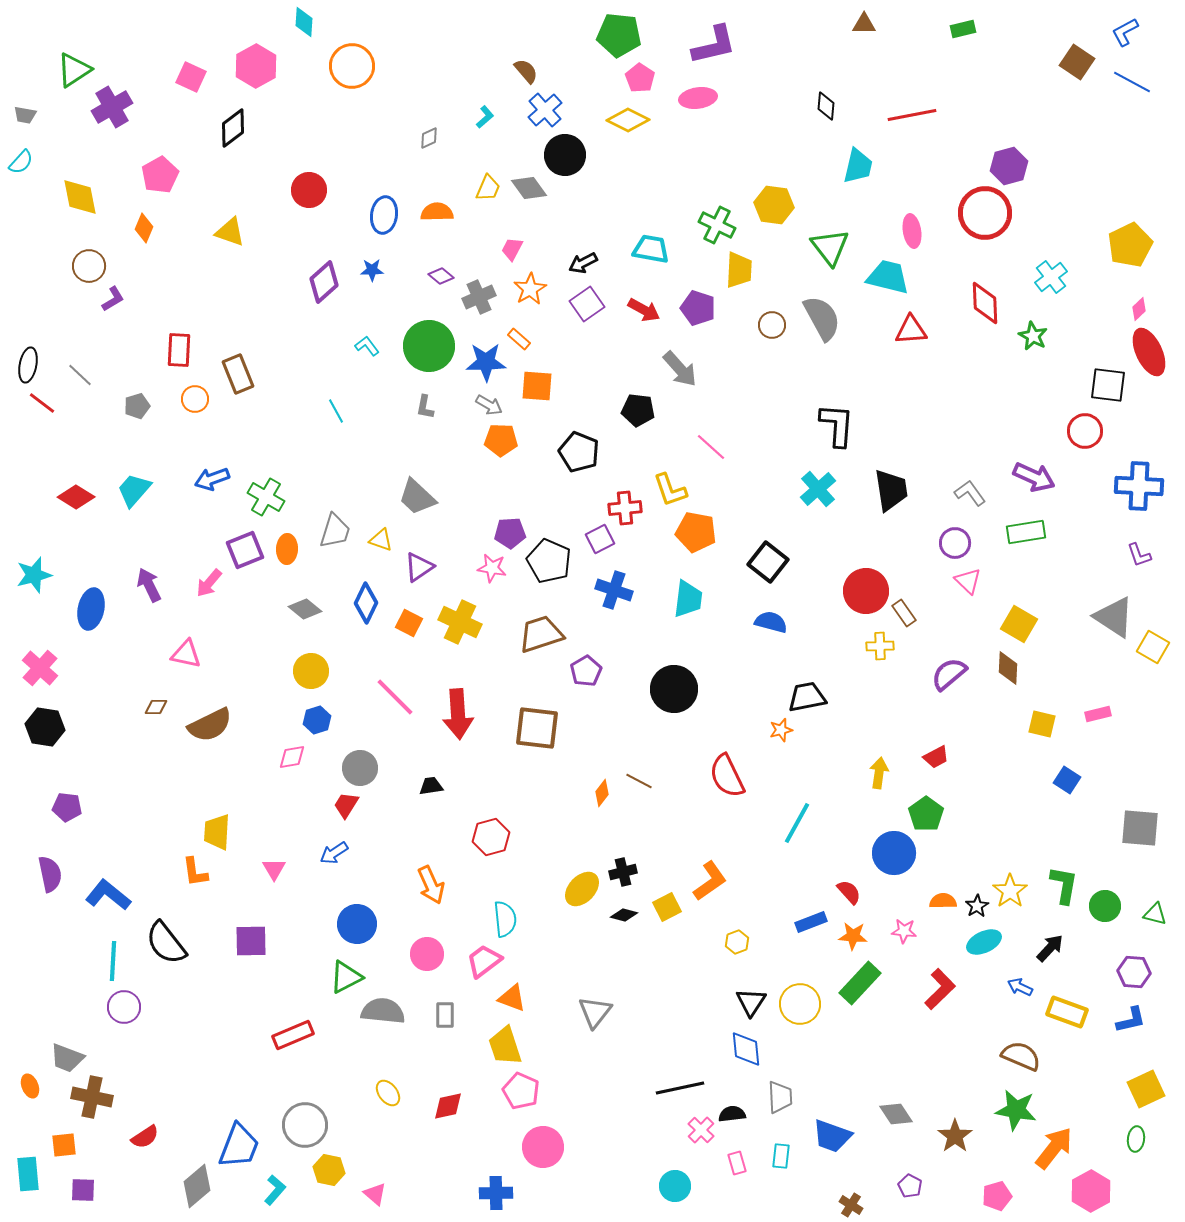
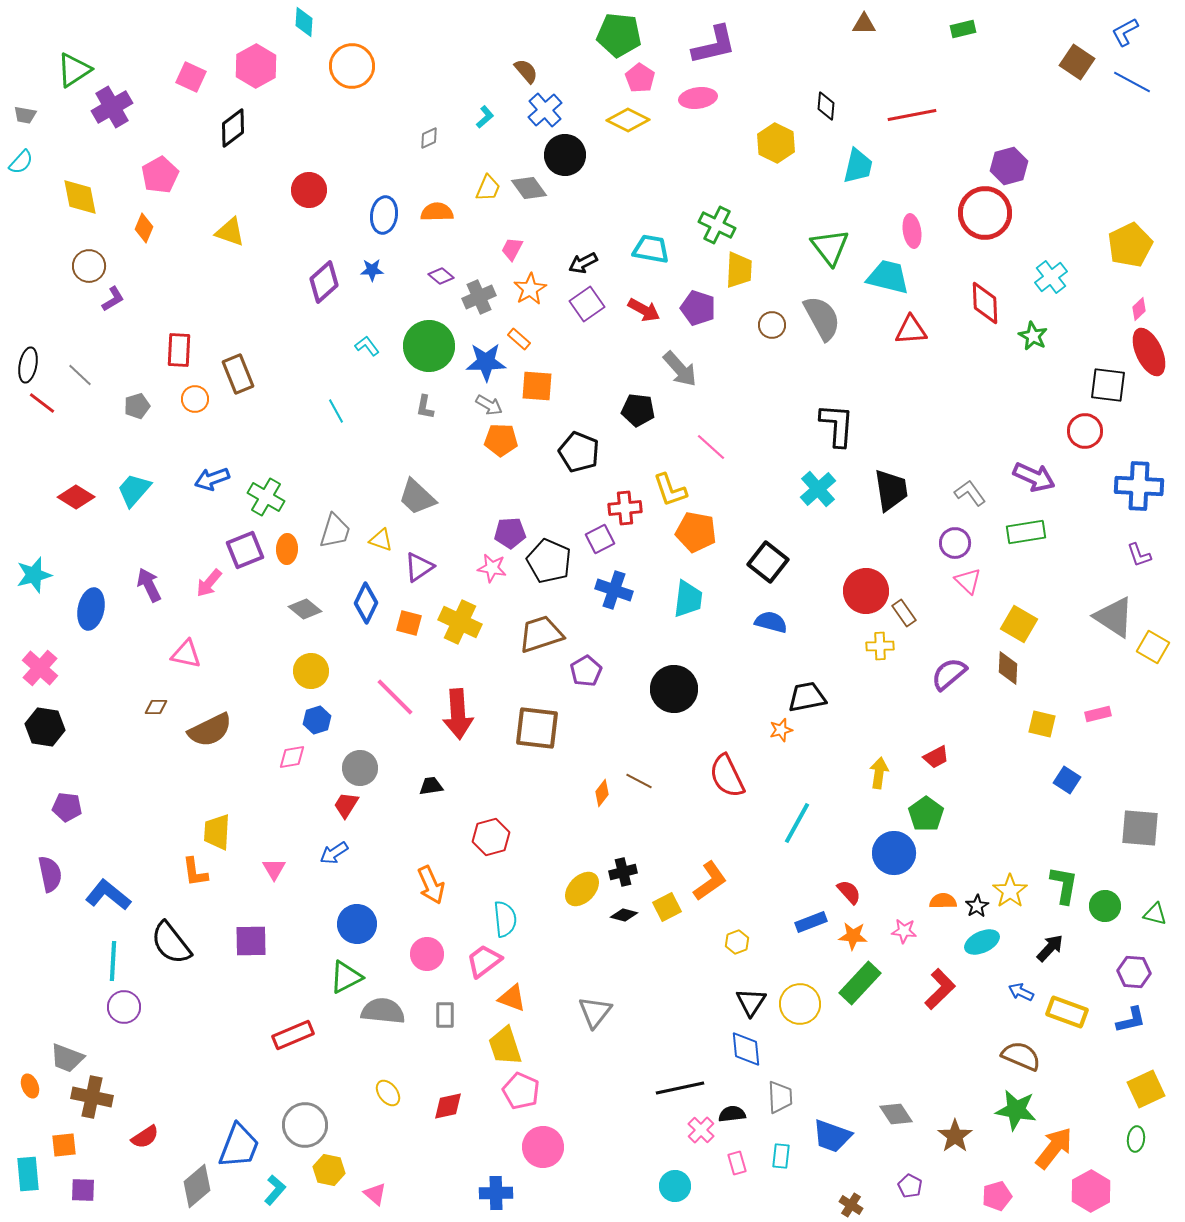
yellow hexagon at (774, 205): moved 2 px right, 62 px up; rotated 18 degrees clockwise
orange square at (409, 623): rotated 12 degrees counterclockwise
brown semicircle at (210, 725): moved 5 px down
cyan ellipse at (984, 942): moved 2 px left
black semicircle at (166, 943): moved 5 px right
blue arrow at (1020, 987): moved 1 px right, 5 px down
